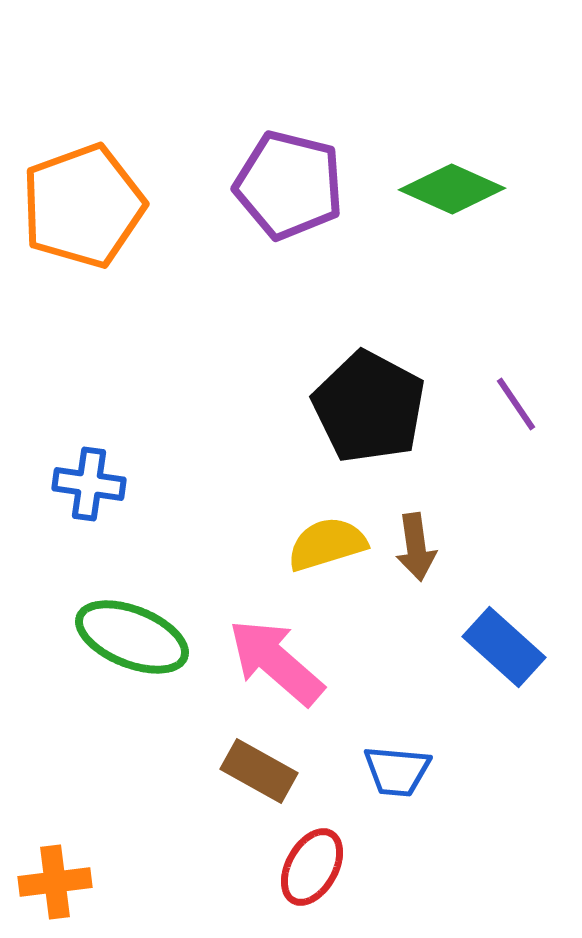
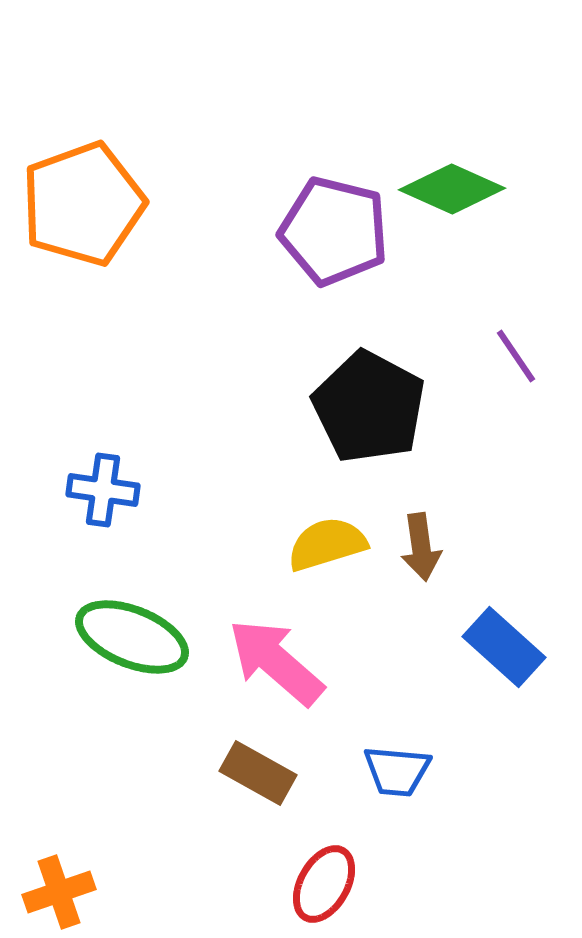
purple pentagon: moved 45 px right, 46 px down
orange pentagon: moved 2 px up
purple line: moved 48 px up
blue cross: moved 14 px right, 6 px down
brown arrow: moved 5 px right
brown rectangle: moved 1 px left, 2 px down
red ellipse: moved 12 px right, 17 px down
orange cross: moved 4 px right, 10 px down; rotated 12 degrees counterclockwise
